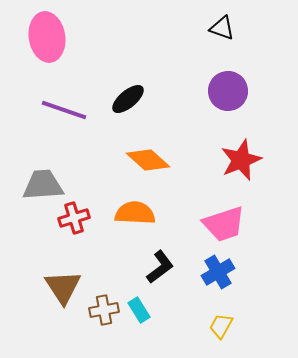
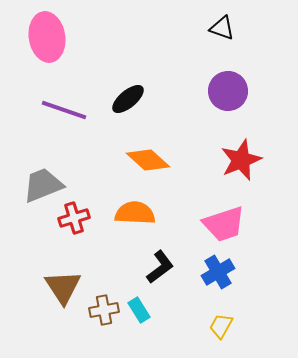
gray trapezoid: rotated 18 degrees counterclockwise
